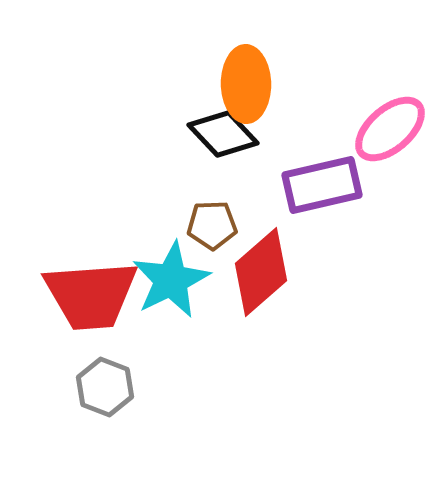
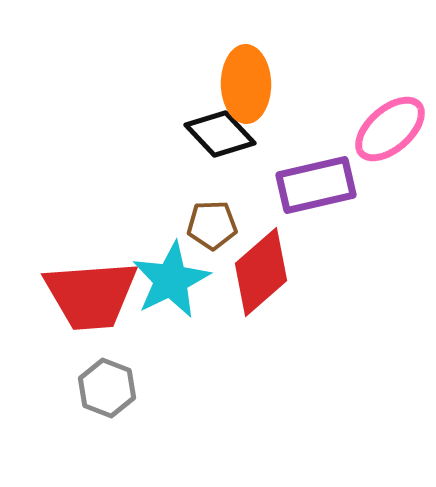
black diamond: moved 3 px left
purple rectangle: moved 6 px left
gray hexagon: moved 2 px right, 1 px down
